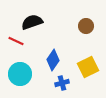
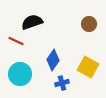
brown circle: moved 3 px right, 2 px up
yellow square: rotated 35 degrees counterclockwise
